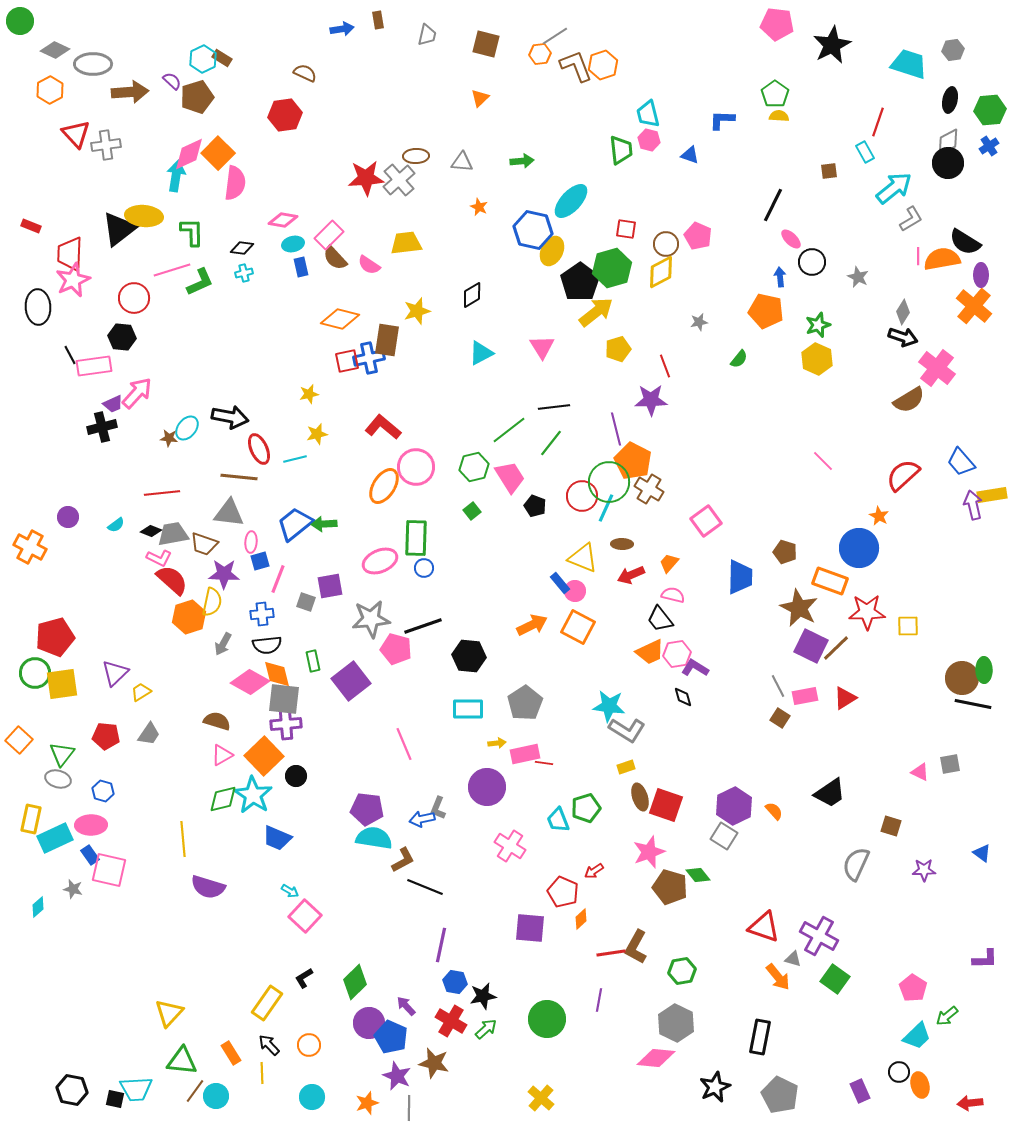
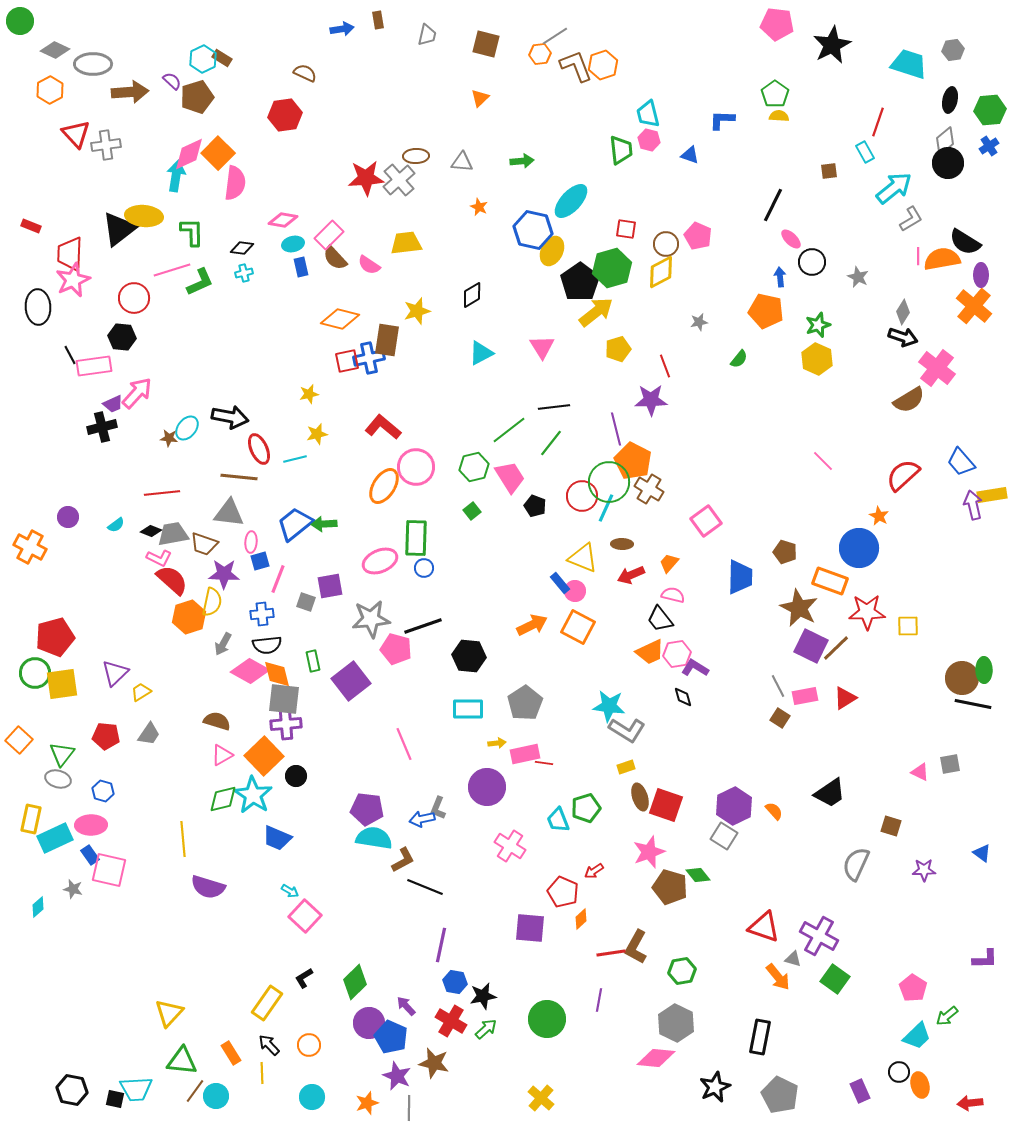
gray diamond at (948, 142): moved 3 px left, 1 px up; rotated 12 degrees counterclockwise
pink diamond at (250, 682): moved 11 px up
